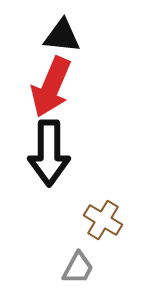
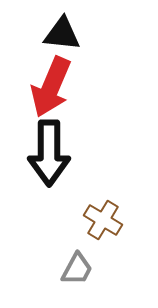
black triangle: moved 2 px up
gray trapezoid: moved 1 px left, 1 px down
